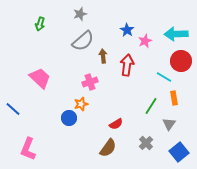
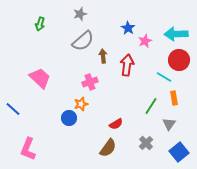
blue star: moved 1 px right, 2 px up
red circle: moved 2 px left, 1 px up
